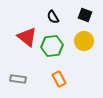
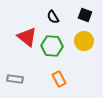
green hexagon: rotated 10 degrees clockwise
gray rectangle: moved 3 px left
